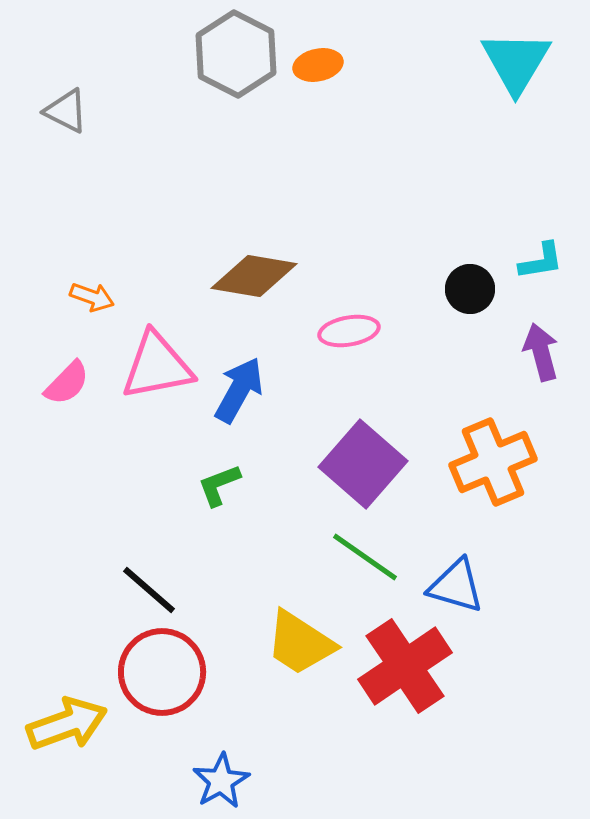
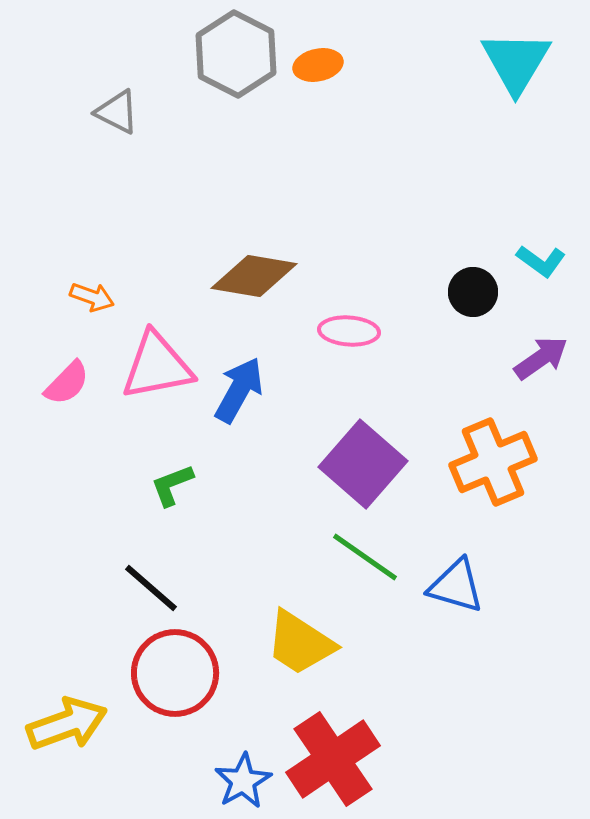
gray triangle: moved 51 px right, 1 px down
cyan L-shape: rotated 45 degrees clockwise
black circle: moved 3 px right, 3 px down
pink ellipse: rotated 14 degrees clockwise
purple arrow: moved 6 px down; rotated 70 degrees clockwise
green L-shape: moved 47 px left
black line: moved 2 px right, 2 px up
red cross: moved 72 px left, 93 px down
red circle: moved 13 px right, 1 px down
blue star: moved 22 px right
